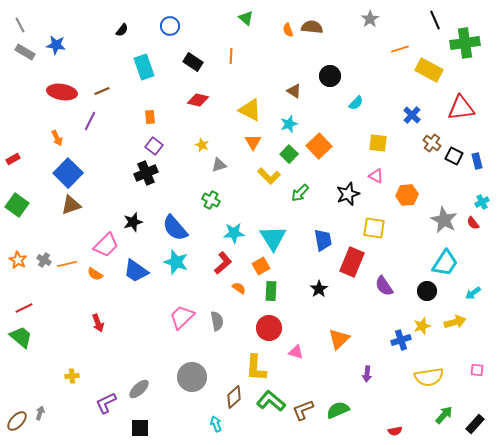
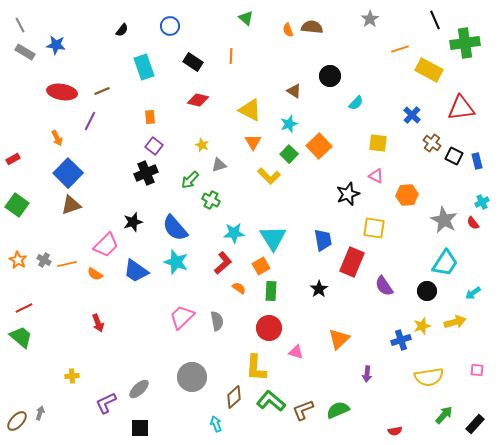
green arrow at (300, 193): moved 110 px left, 13 px up
